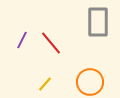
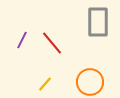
red line: moved 1 px right
